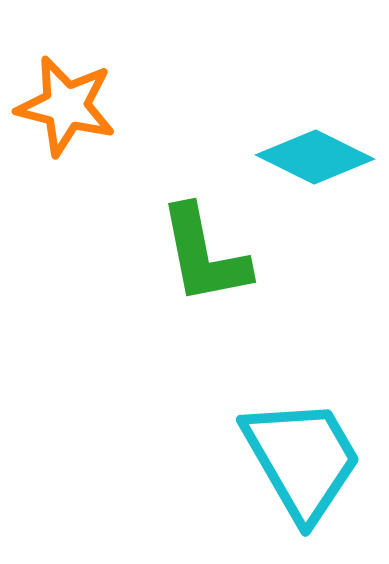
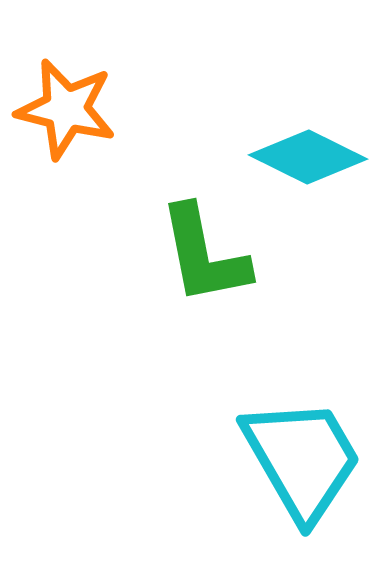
orange star: moved 3 px down
cyan diamond: moved 7 px left
